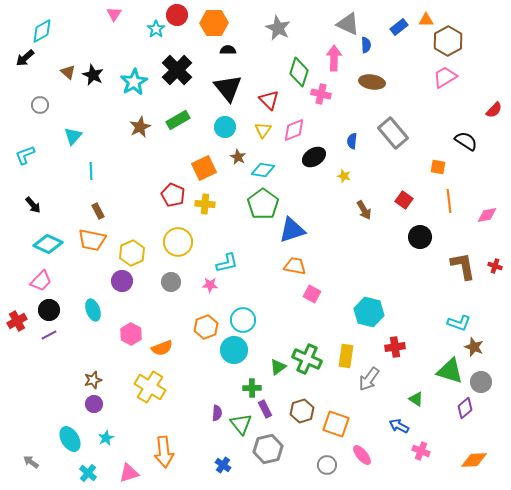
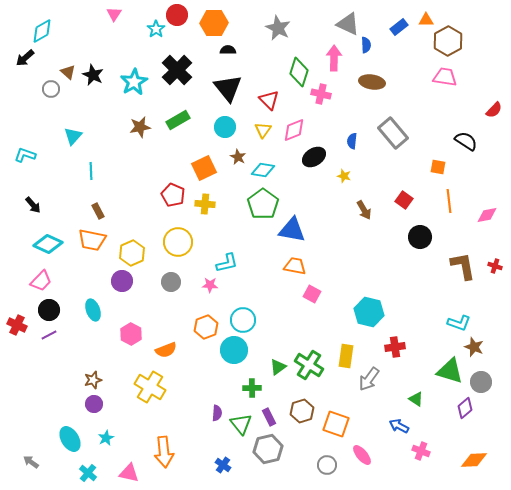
pink trapezoid at (445, 77): rotated 40 degrees clockwise
gray circle at (40, 105): moved 11 px right, 16 px up
brown star at (140, 127): rotated 15 degrees clockwise
cyan L-shape at (25, 155): rotated 40 degrees clockwise
blue triangle at (292, 230): rotated 28 degrees clockwise
red cross at (17, 321): moved 4 px down; rotated 36 degrees counterclockwise
orange semicircle at (162, 348): moved 4 px right, 2 px down
green cross at (307, 359): moved 2 px right, 6 px down; rotated 8 degrees clockwise
purple rectangle at (265, 409): moved 4 px right, 8 px down
pink triangle at (129, 473): rotated 30 degrees clockwise
